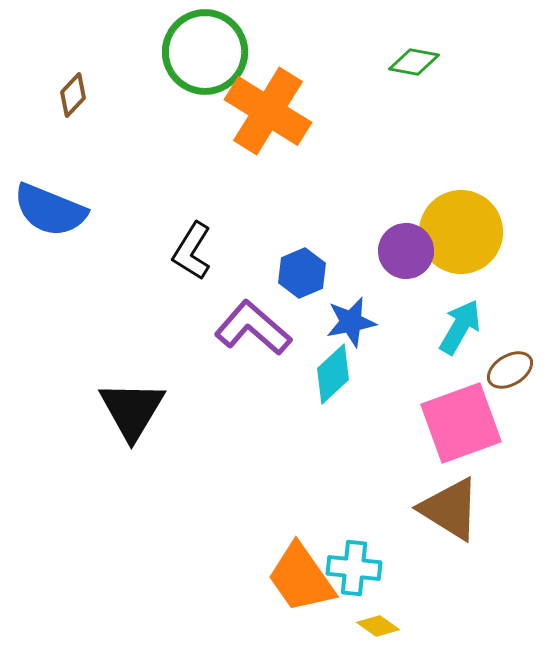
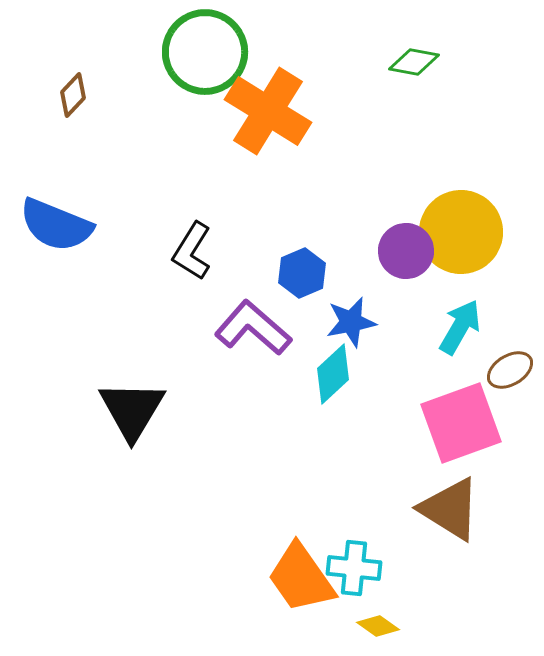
blue semicircle: moved 6 px right, 15 px down
